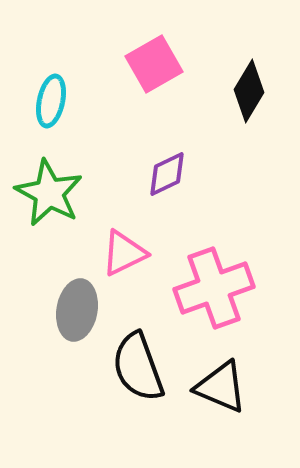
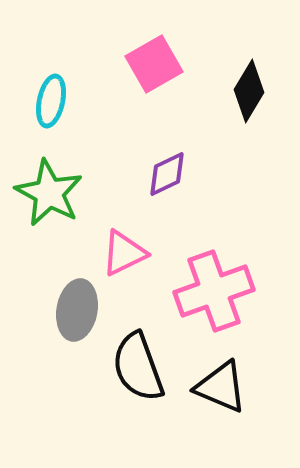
pink cross: moved 3 px down
